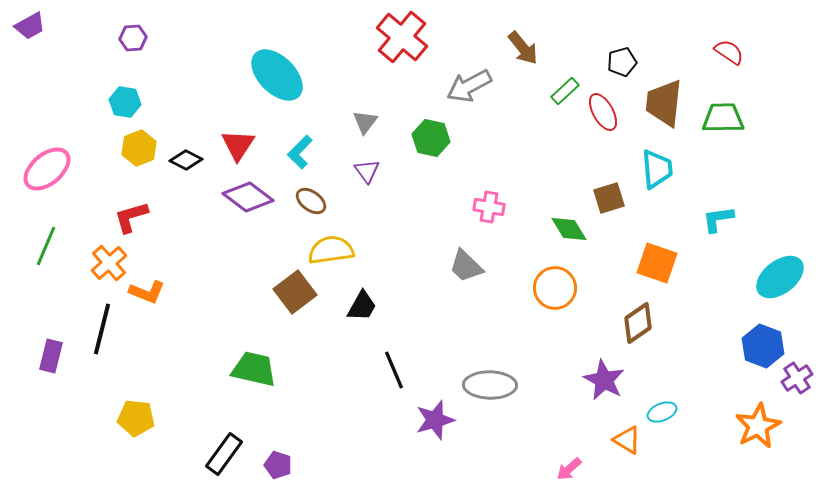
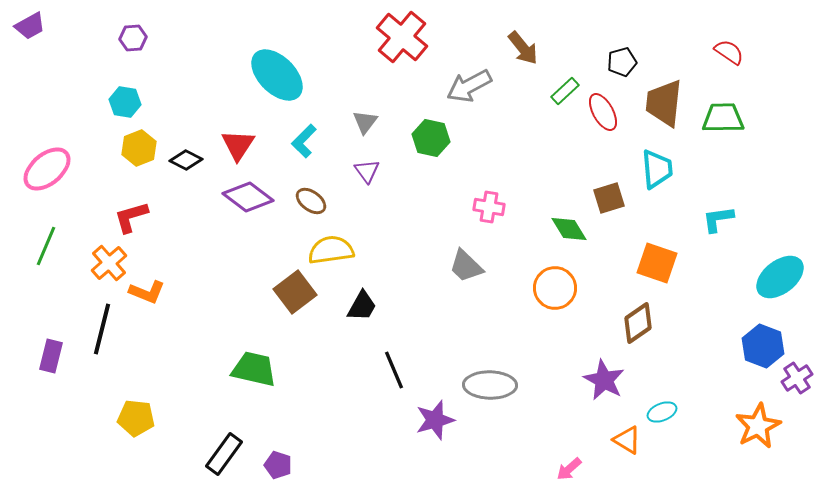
cyan L-shape at (300, 152): moved 4 px right, 11 px up
